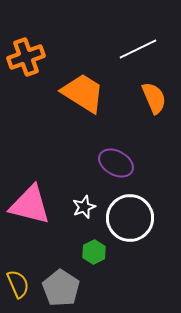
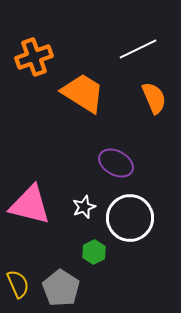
orange cross: moved 8 px right
